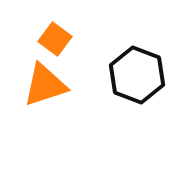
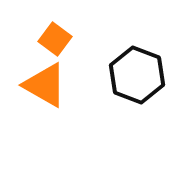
orange triangle: rotated 48 degrees clockwise
